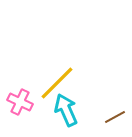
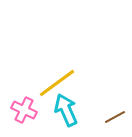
yellow line: rotated 9 degrees clockwise
pink cross: moved 4 px right, 8 px down
